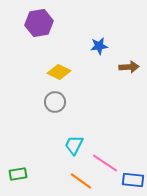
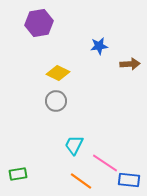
brown arrow: moved 1 px right, 3 px up
yellow diamond: moved 1 px left, 1 px down
gray circle: moved 1 px right, 1 px up
blue rectangle: moved 4 px left
